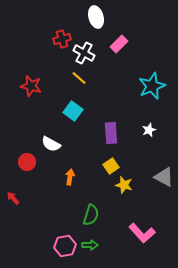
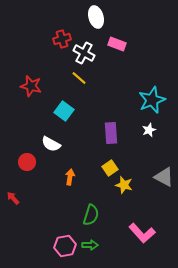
pink rectangle: moved 2 px left; rotated 66 degrees clockwise
cyan star: moved 14 px down
cyan square: moved 9 px left
yellow square: moved 1 px left, 2 px down
